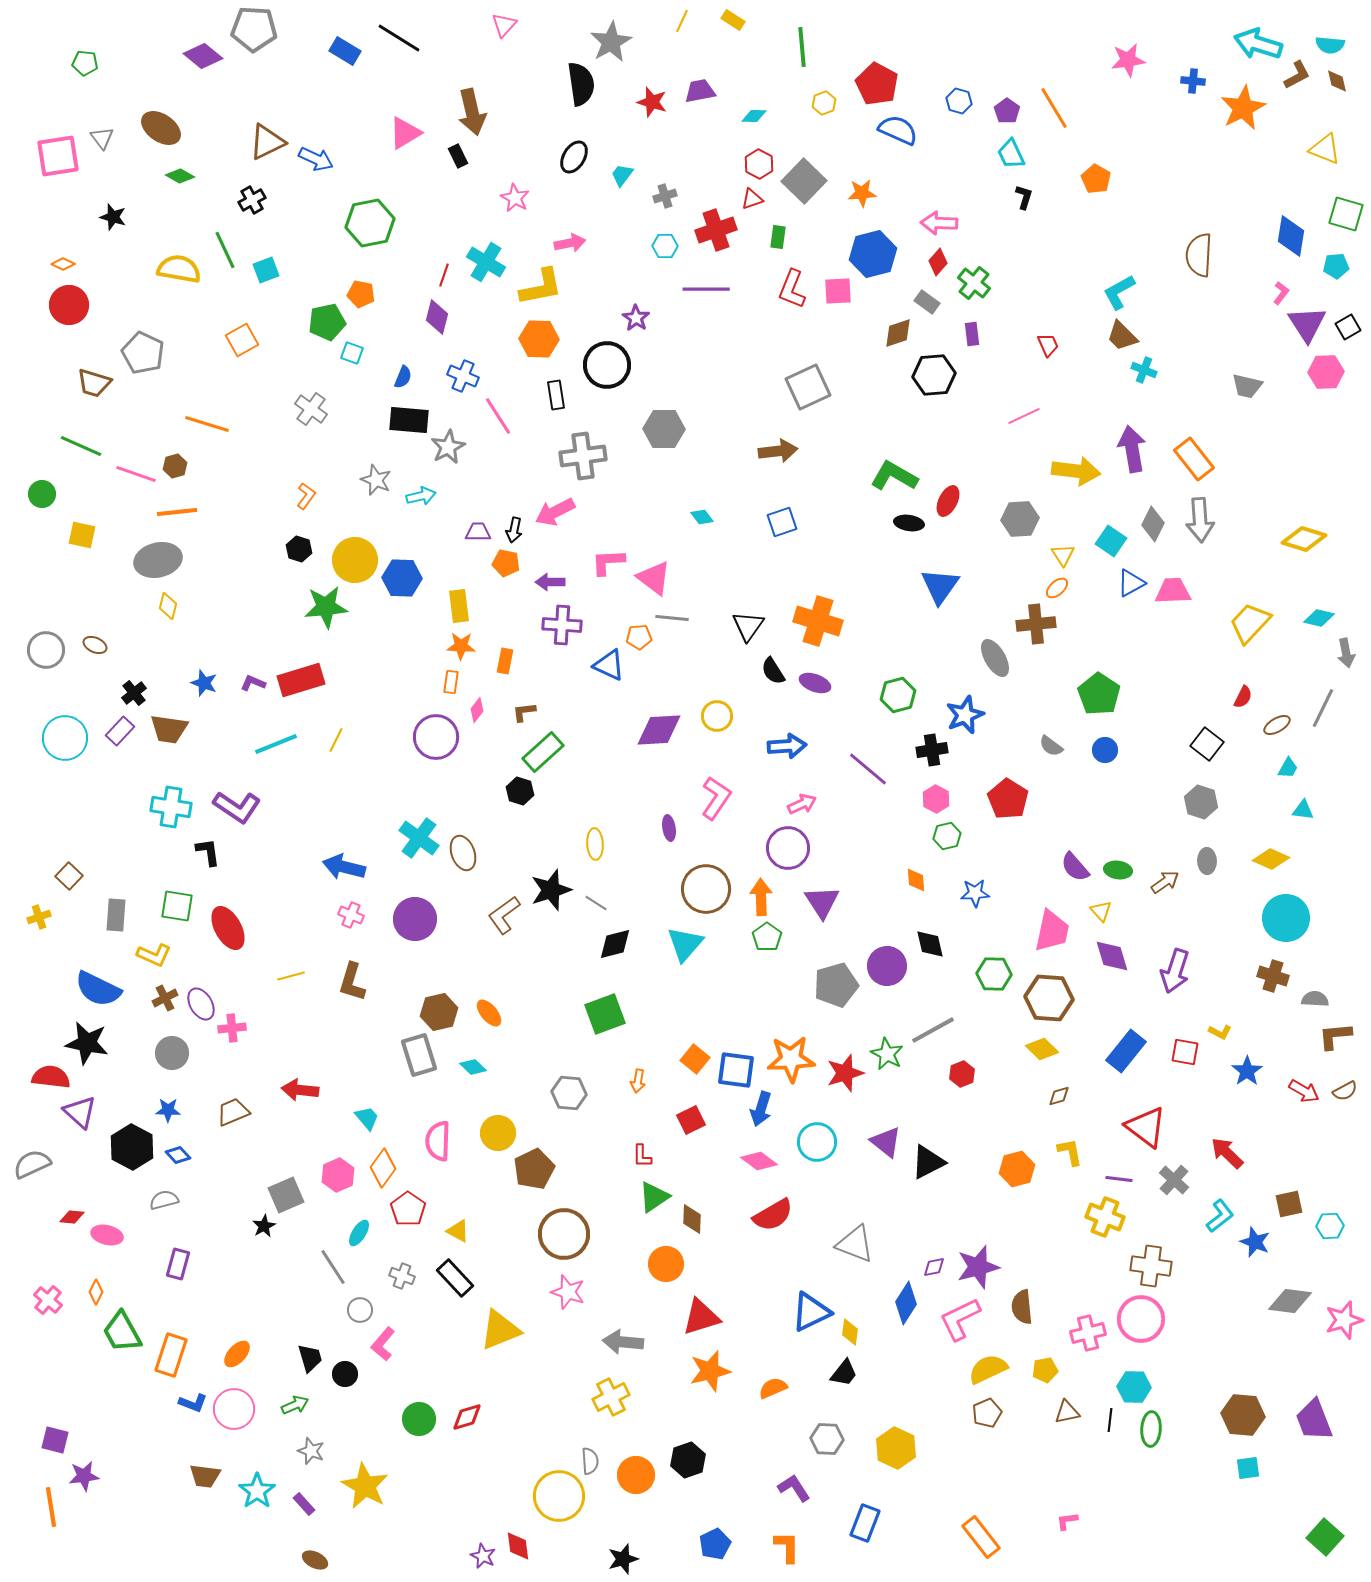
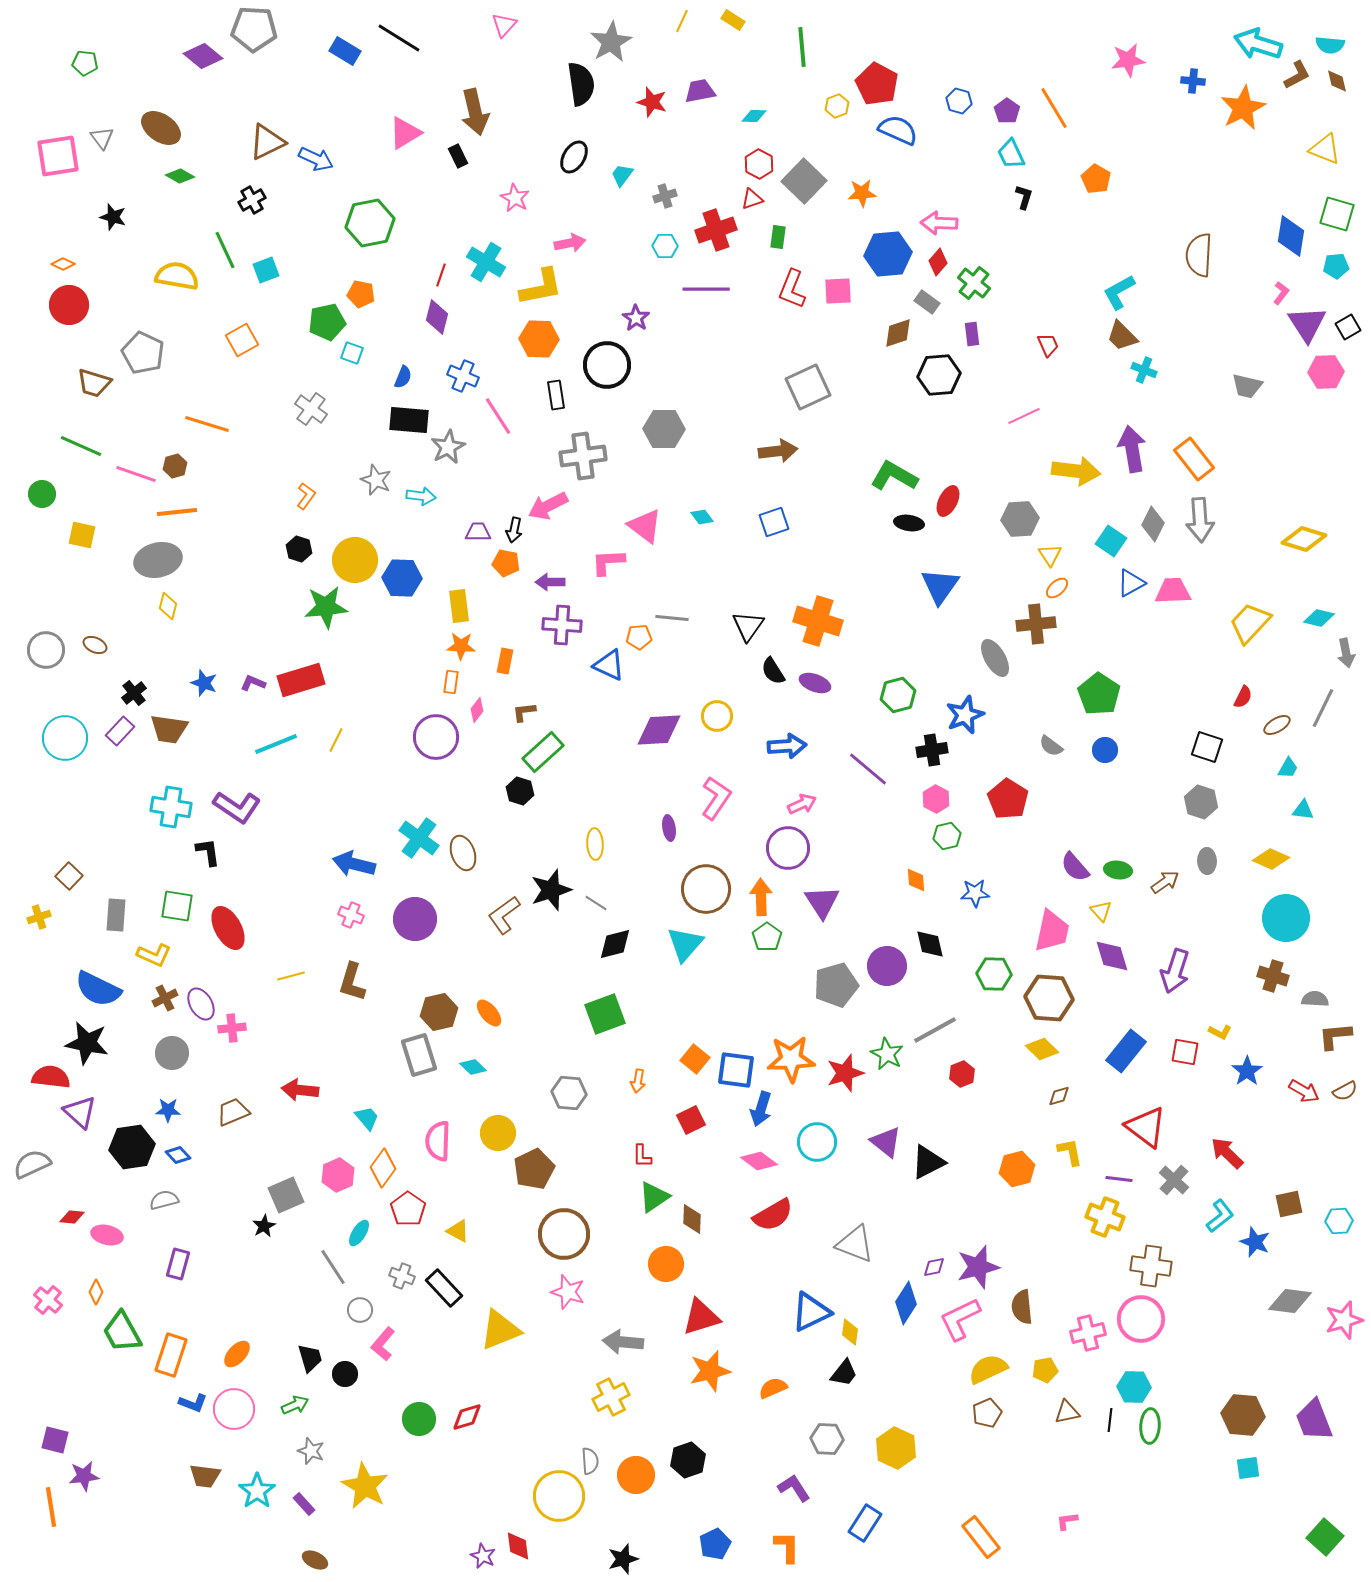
yellow hexagon at (824, 103): moved 13 px right, 3 px down
brown arrow at (472, 112): moved 3 px right
green square at (1346, 214): moved 9 px left
blue hexagon at (873, 254): moved 15 px right; rotated 9 degrees clockwise
yellow semicircle at (179, 269): moved 2 px left, 7 px down
red line at (444, 275): moved 3 px left
black hexagon at (934, 375): moved 5 px right
cyan arrow at (421, 496): rotated 20 degrees clockwise
pink arrow at (555, 512): moved 7 px left, 6 px up
blue square at (782, 522): moved 8 px left
yellow triangle at (1063, 555): moved 13 px left
pink triangle at (654, 578): moved 9 px left, 52 px up
black square at (1207, 744): moved 3 px down; rotated 20 degrees counterclockwise
blue arrow at (344, 867): moved 10 px right, 3 px up
gray line at (933, 1030): moved 2 px right
black hexagon at (132, 1147): rotated 24 degrees clockwise
cyan hexagon at (1330, 1226): moved 9 px right, 5 px up
black rectangle at (455, 1278): moved 11 px left, 10 px down
green ellipse at (1151, 1429): moved 1 px left, 3 px up
blue rectangle at (865, 1523): rotated 12 degrees clockwise
